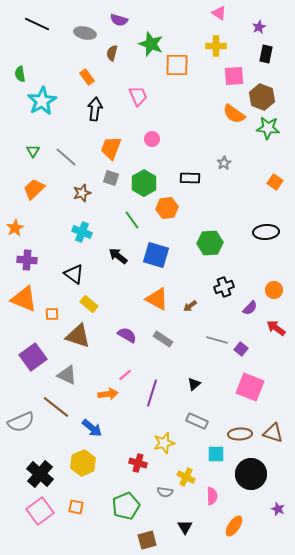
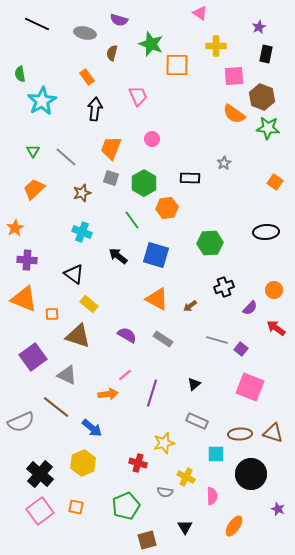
pink triangle at (219, 13): moved 19 px left
